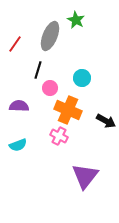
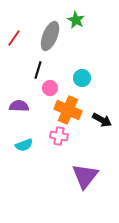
red line: moved 1 px left, 6 px up
black arrow: moved 4 px left, 1 px up
pink cross: rotated 18 degrees counterclockwise
cyan semicircle: moved 6 px right
